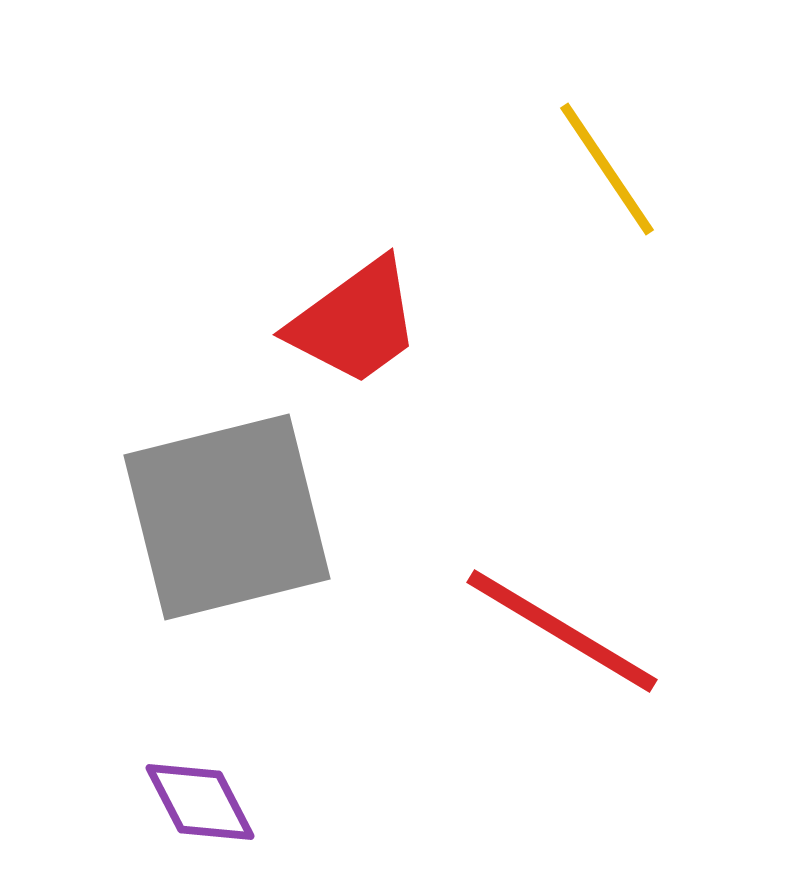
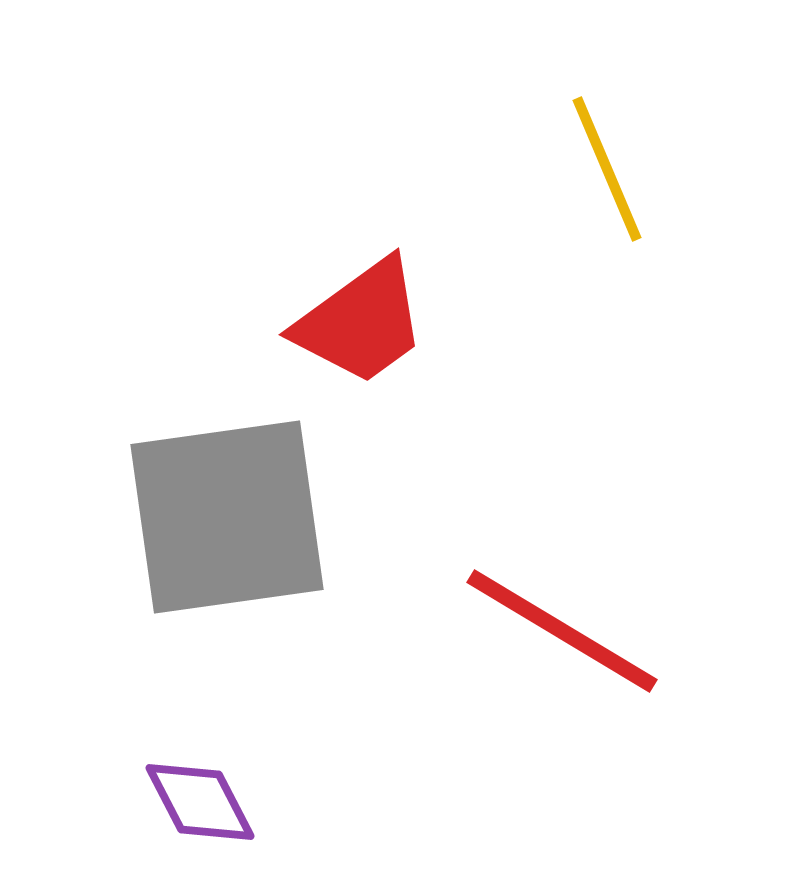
yellow line: rotated 11 degrees clockwise
red trapezoid: moved 6 px right
gray square: rotated 6 degrees clockwise
